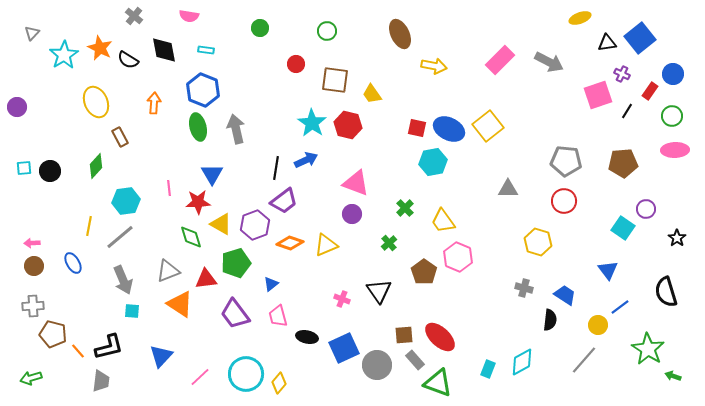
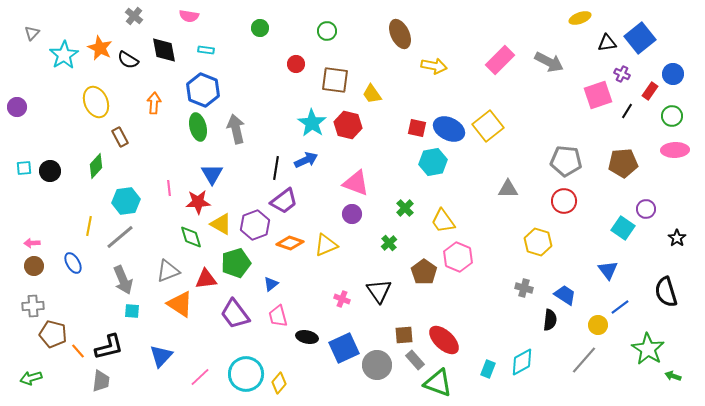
red ellipse at (440, 337): moved 4 px right, 3 px down
